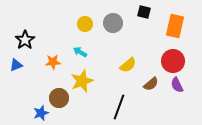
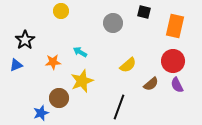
yellow circle: moved 24 px left, 13 px up
